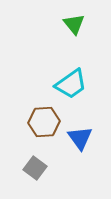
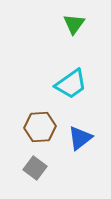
green triangle: rotated 15 degrees clockwise
brown hexagon: moved 4 px left, 5 px down
blue triangle: rotated 28 degrees clockwise
